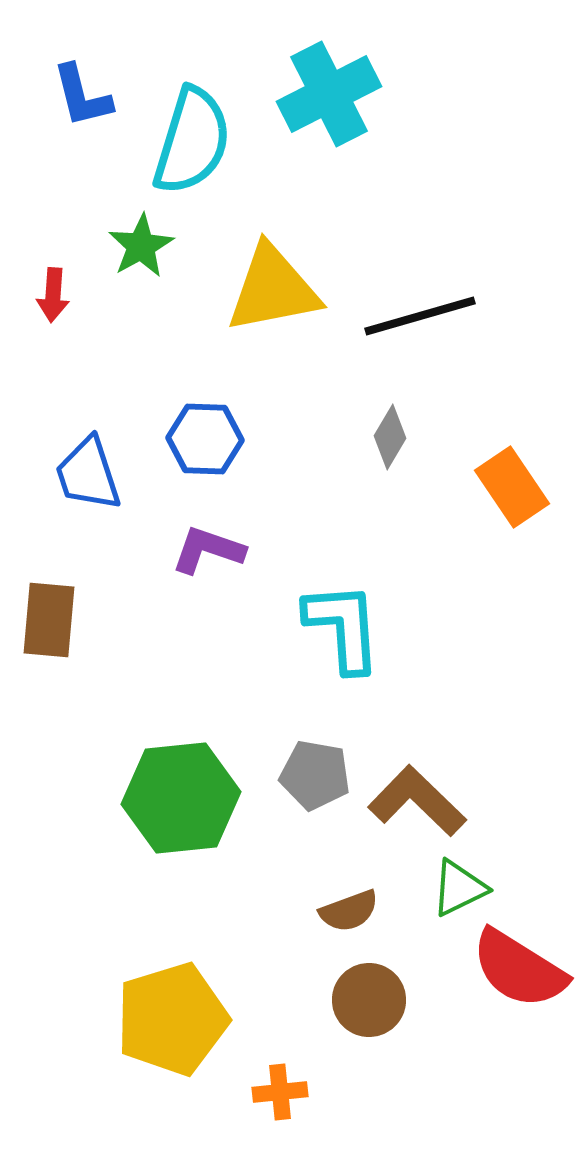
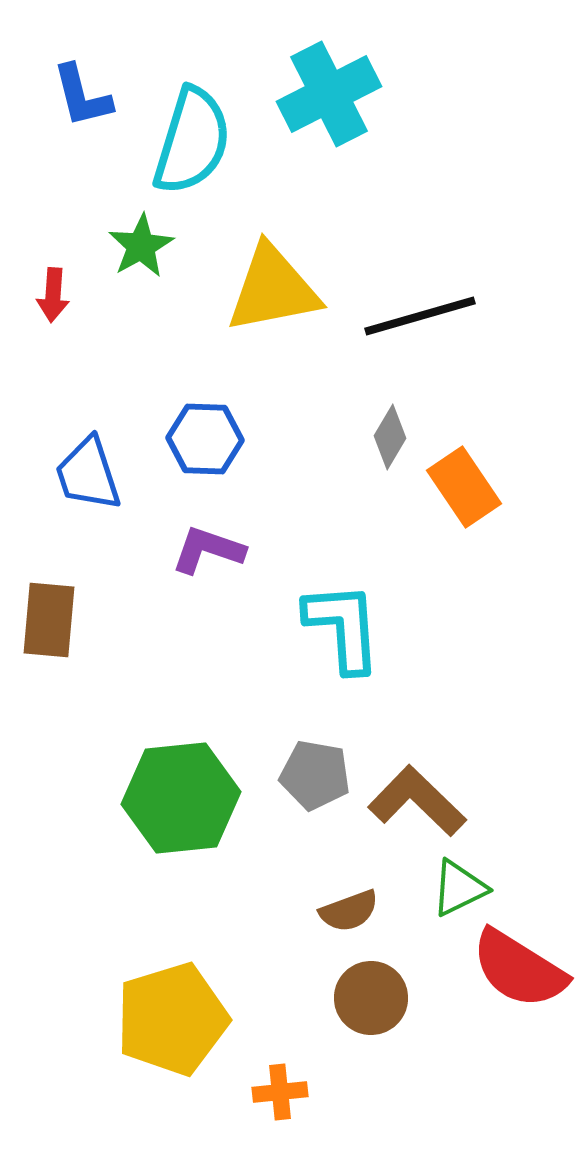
orange rectangle: moved 48 px left
brown circle: moved 2 px right, 2 px up
